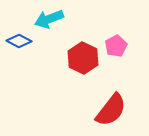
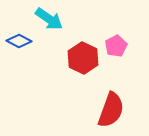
cyan arrow: rotated 124 degrees counterclockwise
red semicircle: rotated 18 degrees counterclockwise
